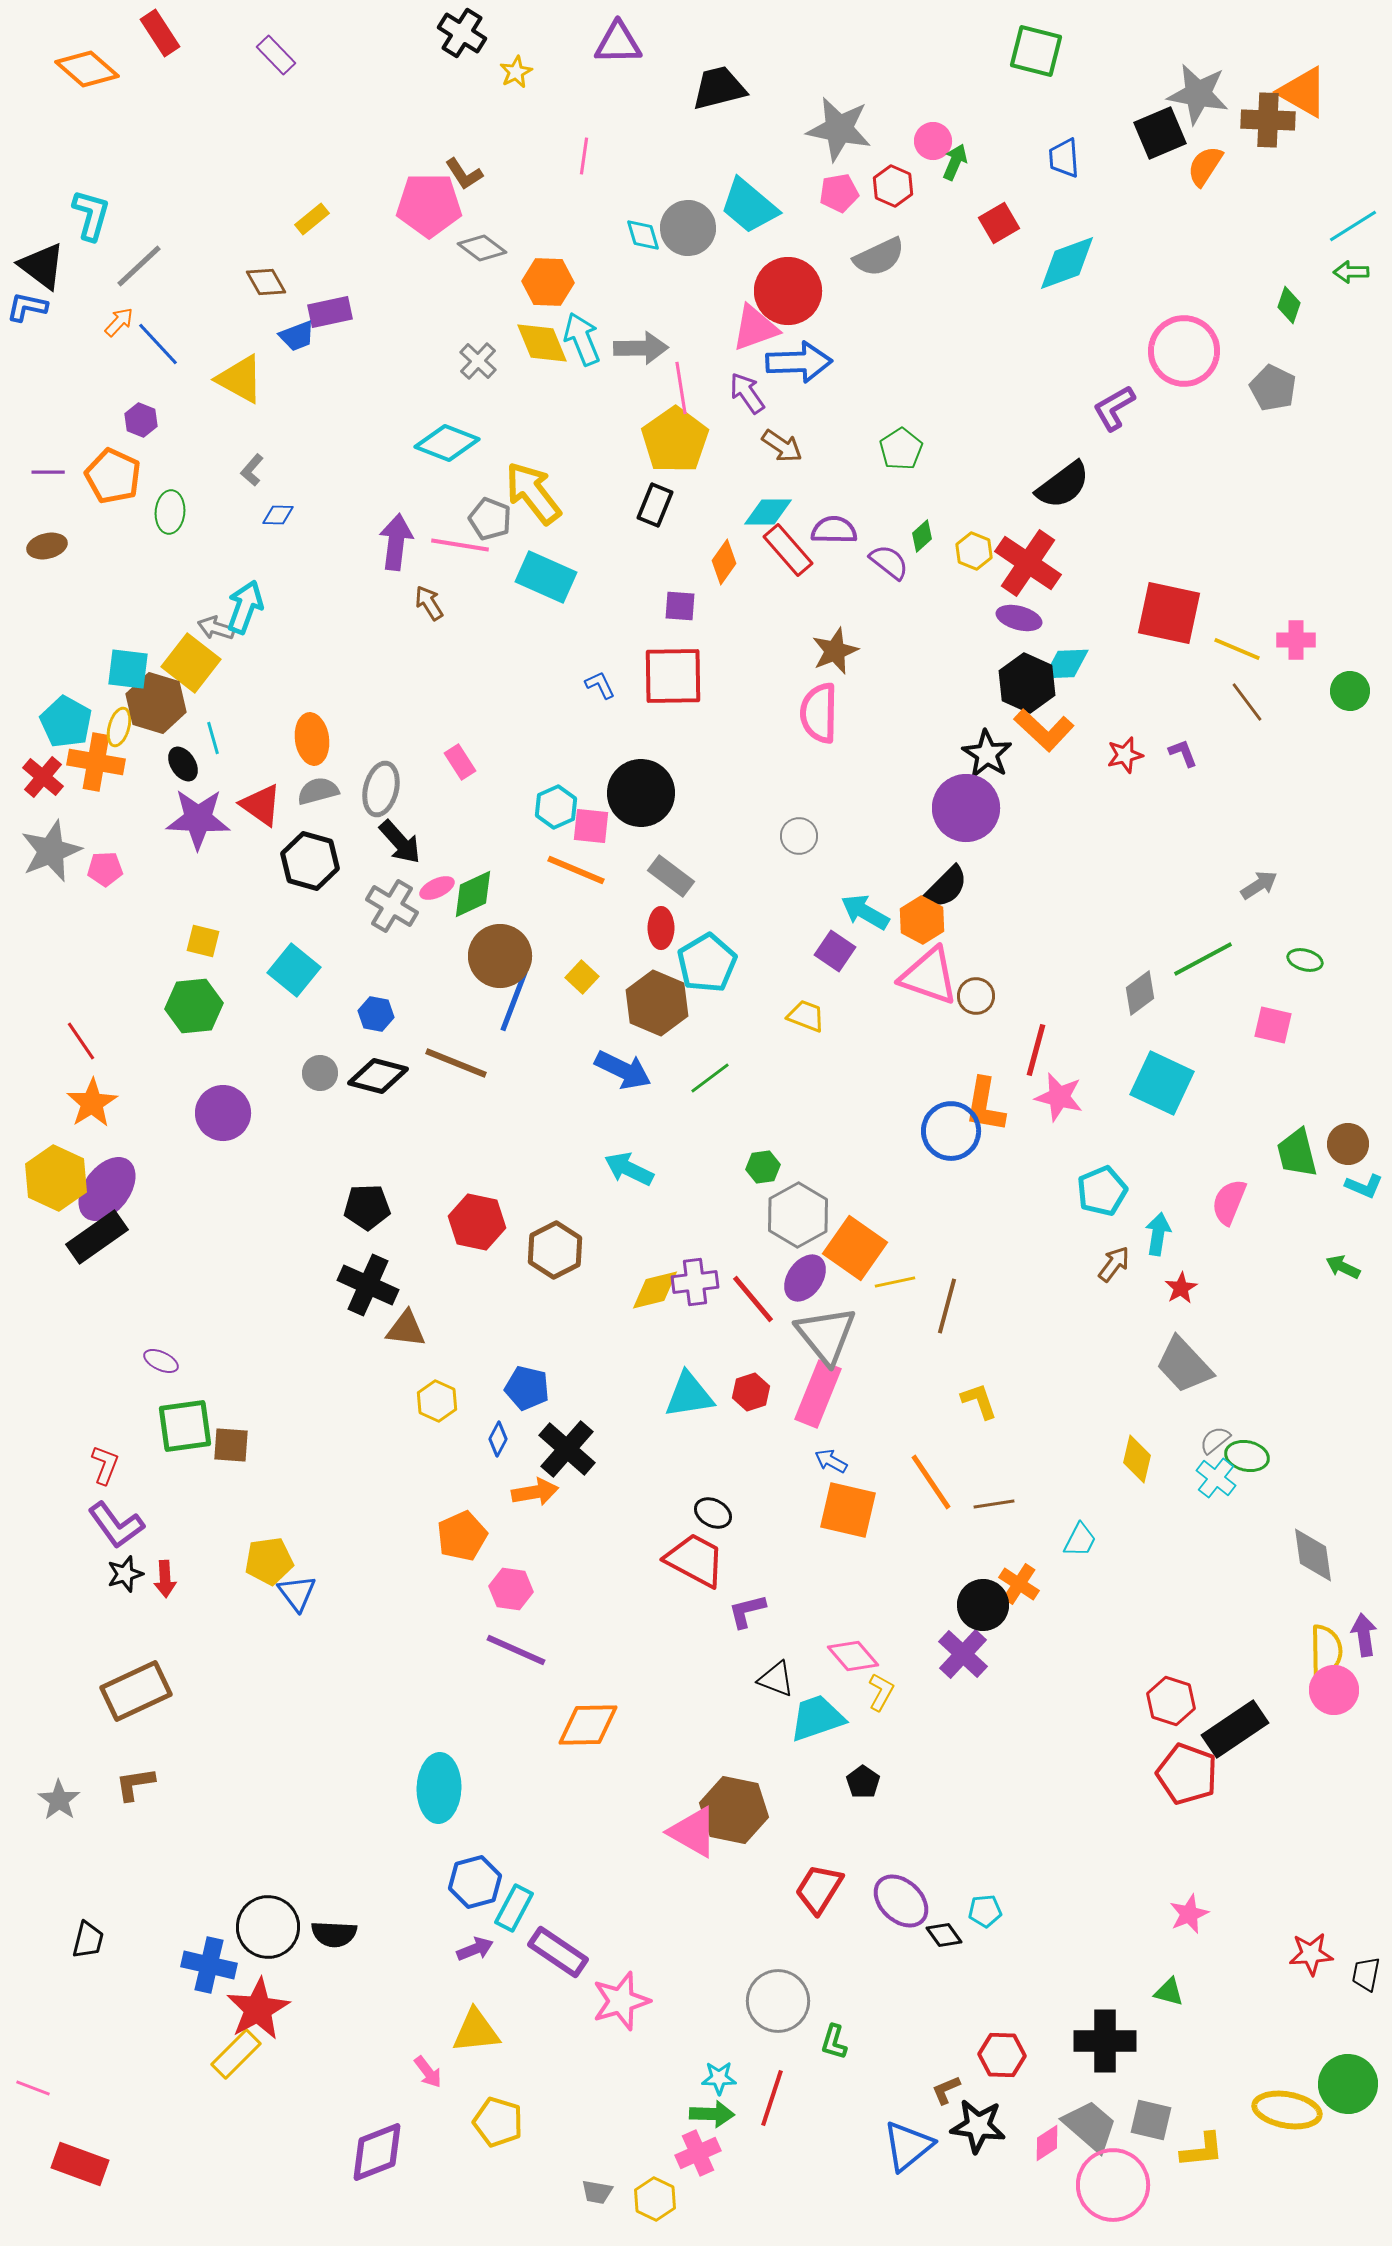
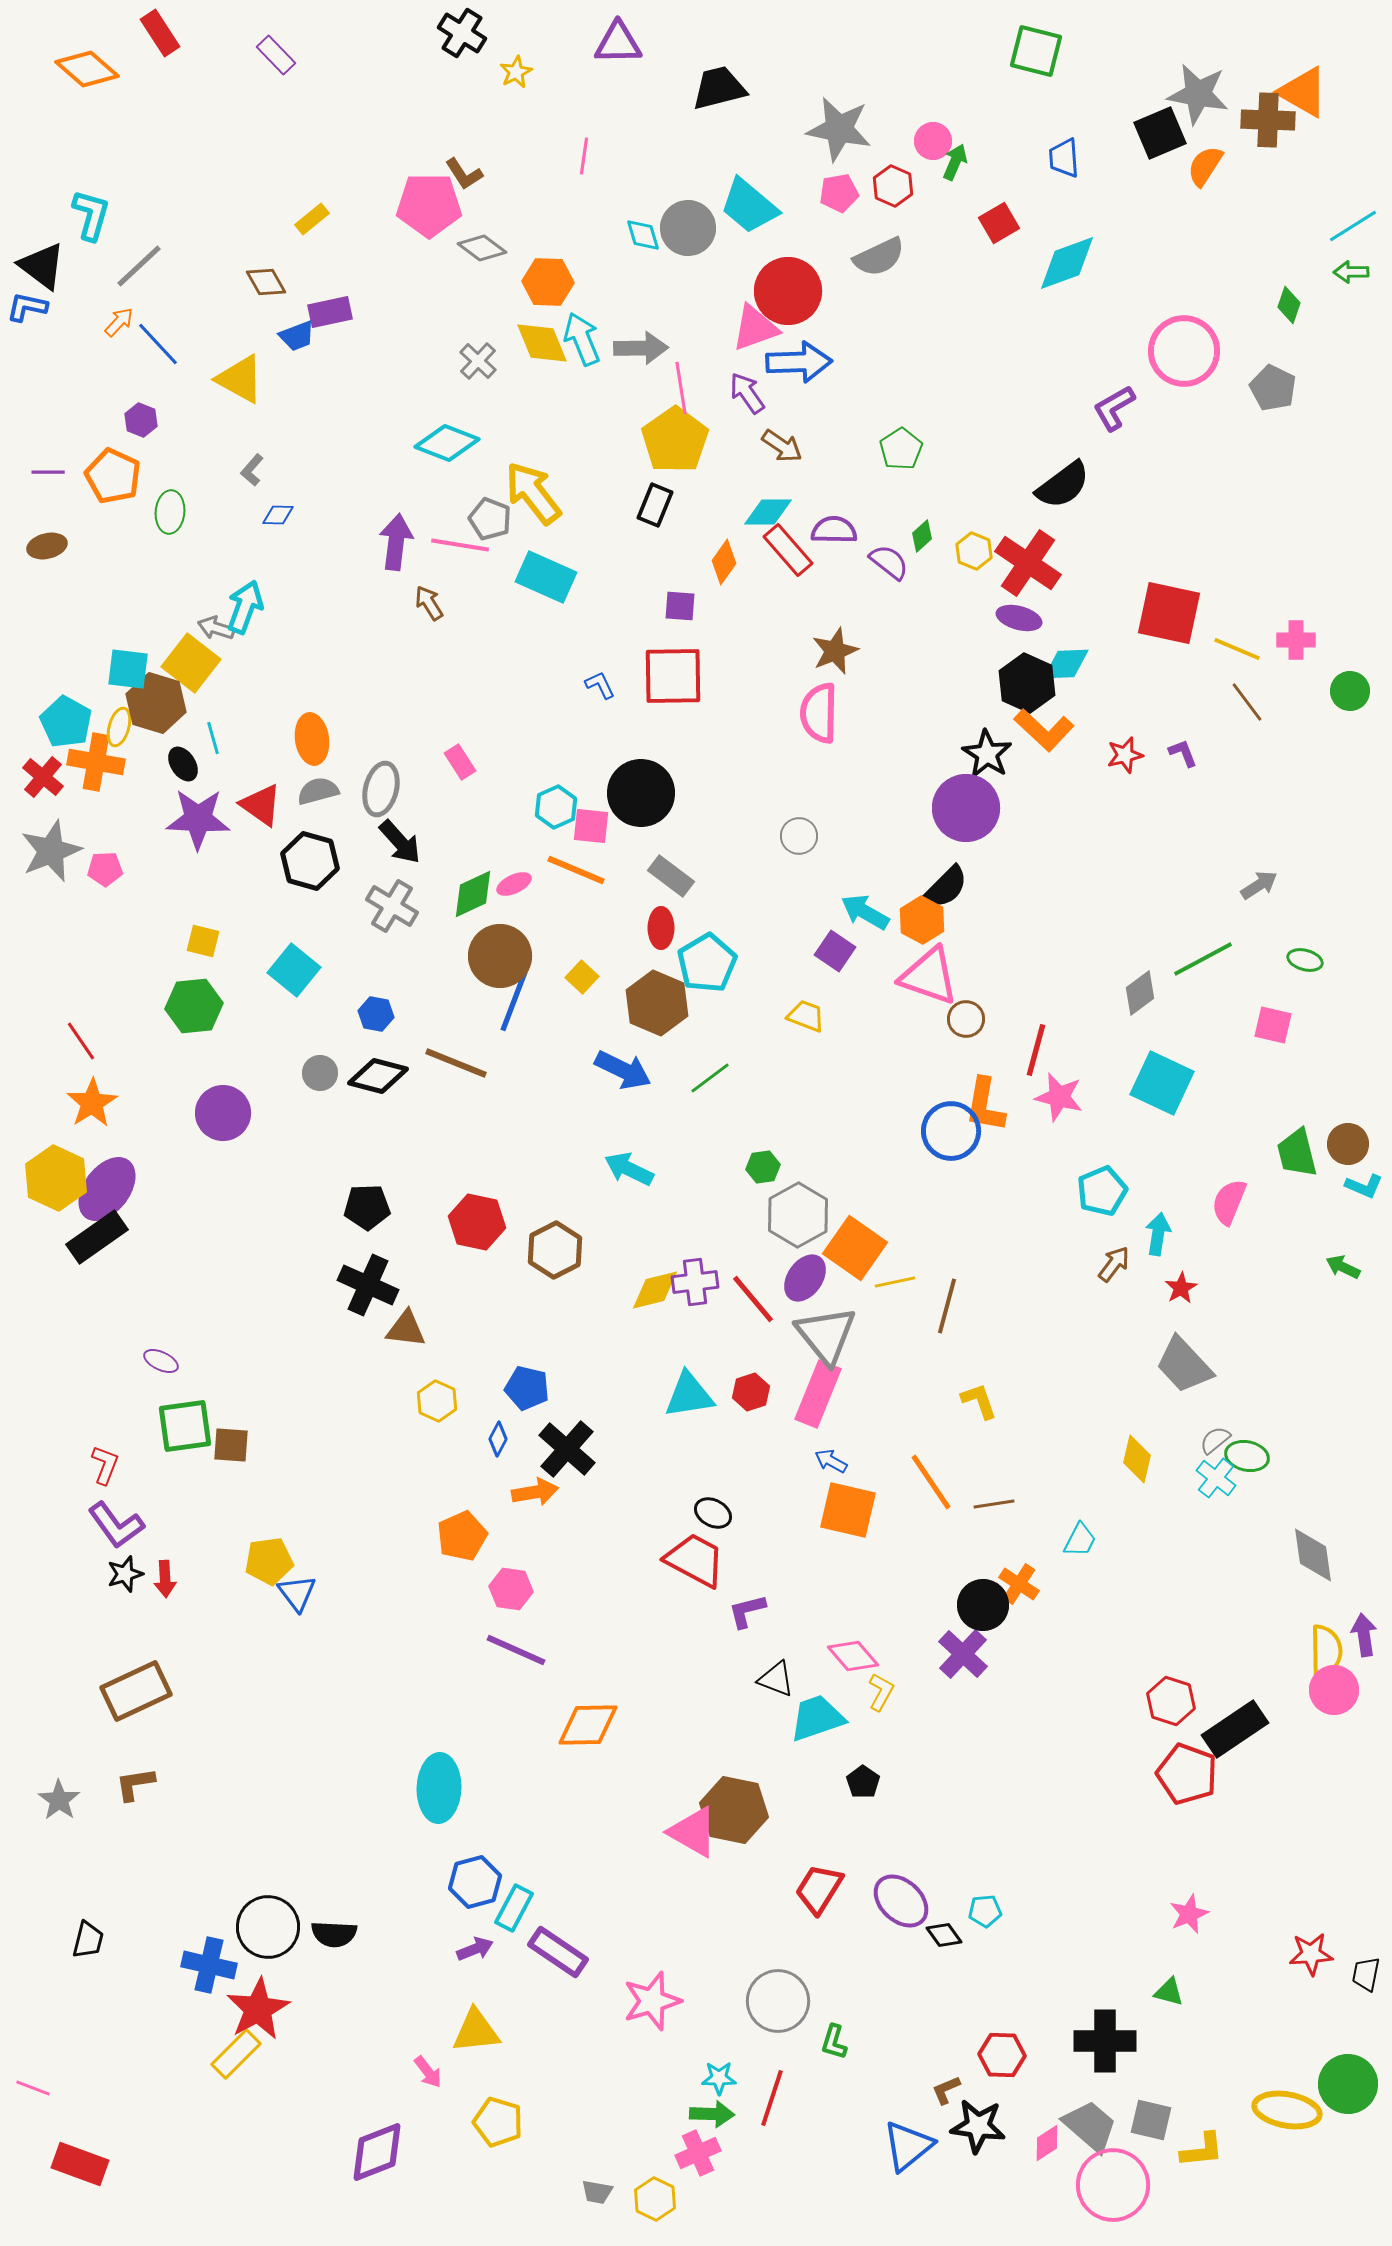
pink ellipse at (437, 888): moved 77 px right, 4 px up
brown circle at (976, 996): moved 10 px left, 23 px down
pink star at (621, 2001): moved 31 px right
